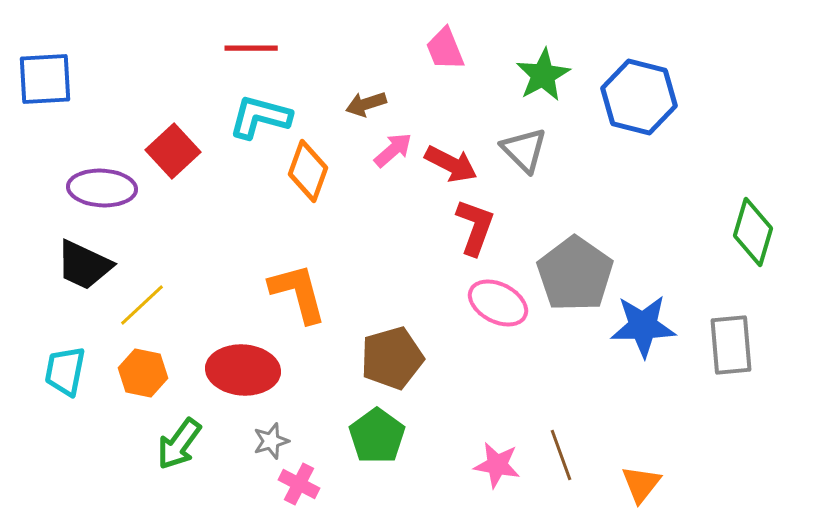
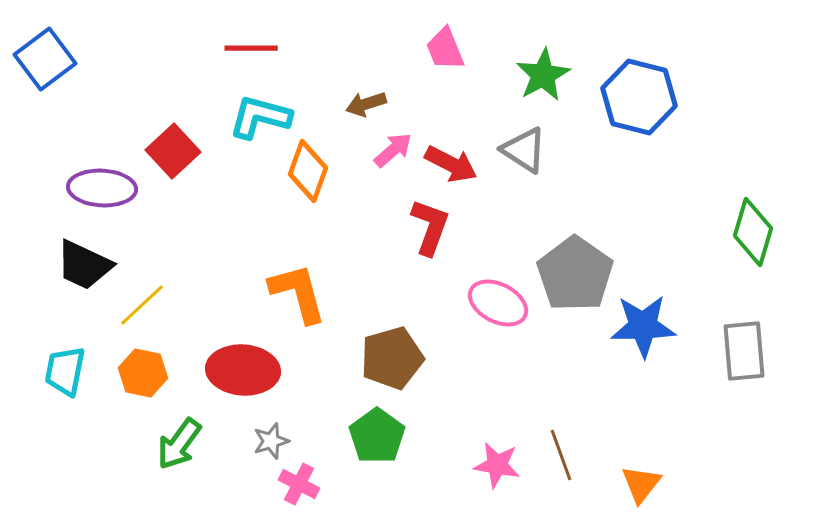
blue square: moved 20 px up; rotated 34 degrees counterclockwise
gray triangle: rotated 12 degrees counterclockwise
red L-shape: moved 45 px left
gray rectangle: moved 13 px right, 6 px down
